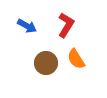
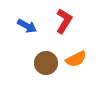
red L-shape: moved 2 px left, 4 px up
orange semicircle: rotated 85 degrees counterclockwise
